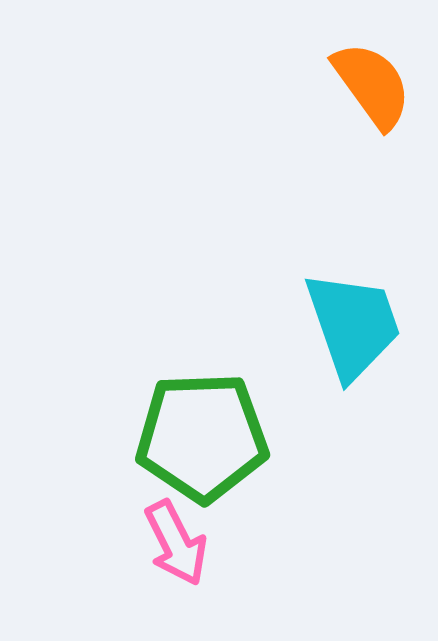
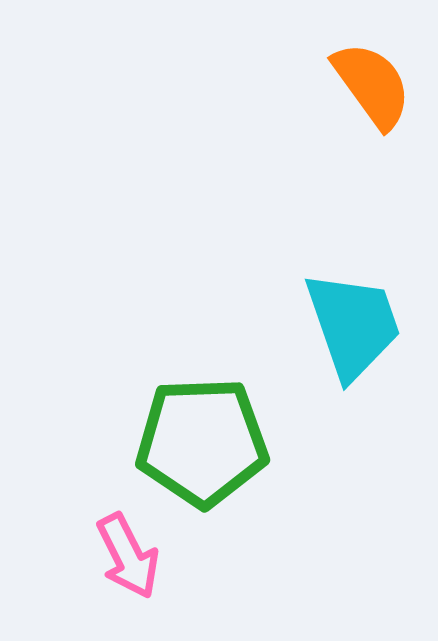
green pentagon: moved 5 px down
pink arrow: moved 48 px left, 13 px down
